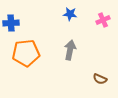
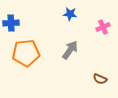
pink cross: moved 7 px down
gray arrow: rotated 24 degrees clockwise
